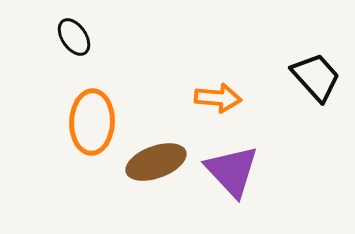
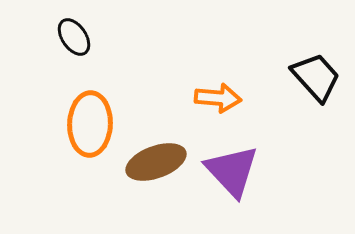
orange ellipse: moved 2 px left, 2 px down
